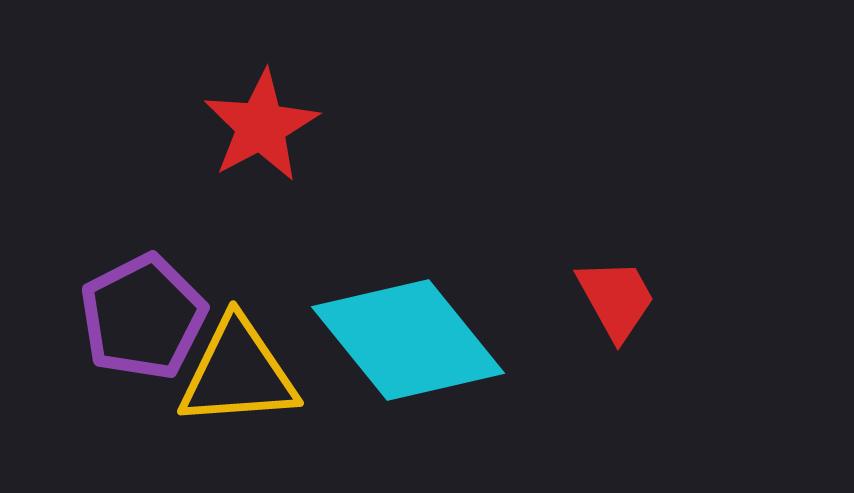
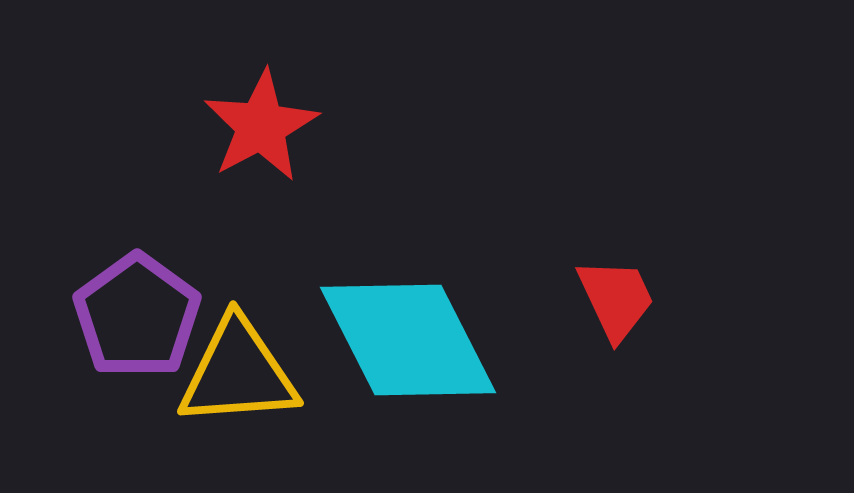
red trapezoid: rotated 4 degrees clockwise
purple pentagon: moved 6 px left, 1 px up; rotated 9 degrees counterclockwise
cyan diamond: rotated 12 degrees clockwise
